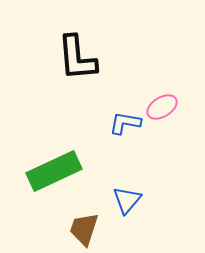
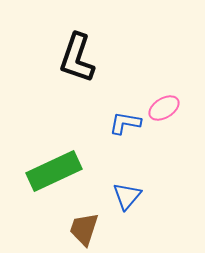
black L-shape: rotated 24 degrees clockwise
pink ellipse: moved 2 px right, 1 px down
blue triangle: moved 4 px up
